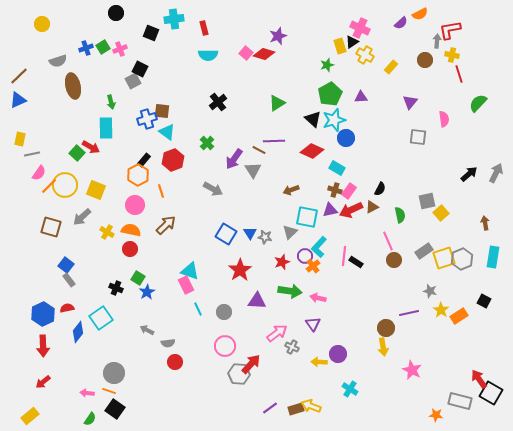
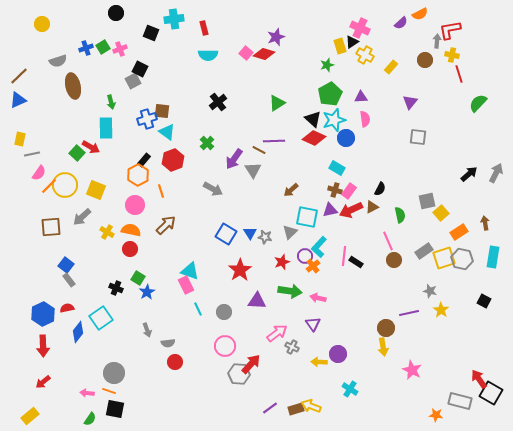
purple star at (278, 36): moved 2 px left, 1 px down
pink semicircle at (444, 119): moved 79 px left
red diamond at (312, 151): moved 2 px right, 13 px up
brown arrow at (291, 190): rotated 21 degrees counterclockwise
brown square at (51, 227): rotated 20 degrees counterclockwise
gray hexagon at (462, 259): rotated 25 degrees counterclockwise
orange rectangle at (459, 316): moved 84 px up
gray arrow at (147, 330): rotated 136 degrees counterclockwise
black square at (115, 409): rotated 24 degrees counterclockwise
